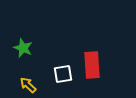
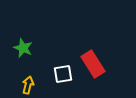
red rectangle: moved 1 px right, 1 px up; rotated 28 degrees counterclockwise
yellow arrow: rotated 60 degrees clockwise
